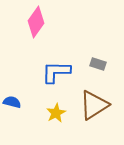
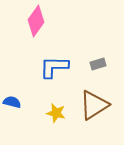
pink diamond: moved 1 px up
gray rectangle: rotated 35 degrees counterclockwise
blue L-shape: moved 2 px left, 5 px up
yellow star: rotated 30 degrees counterclockwise
